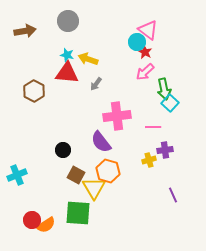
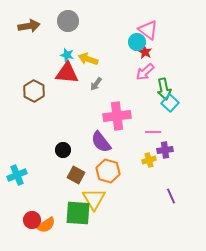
brown arrow: moved 4 px right, 5 px up
pink line: moved 5 px down
yellow triangle: moved 11 px down
purple line: moved 2 px left, 1 px down
